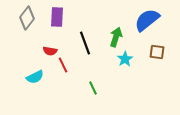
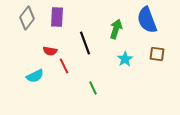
blue semicircle: rotated 72 degrees counterclockwise
green arrow: moved 8 px up
brown square: moved 2 px down
red line: moved 1 px right, 1 px down
cyan semicircle: moved 1 px up
